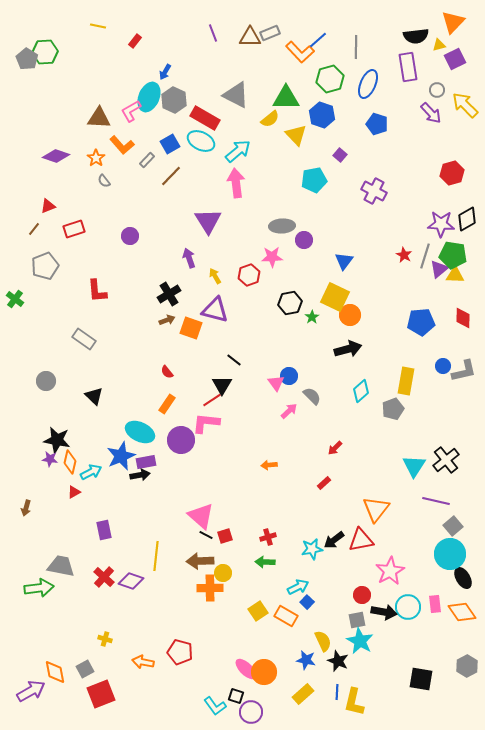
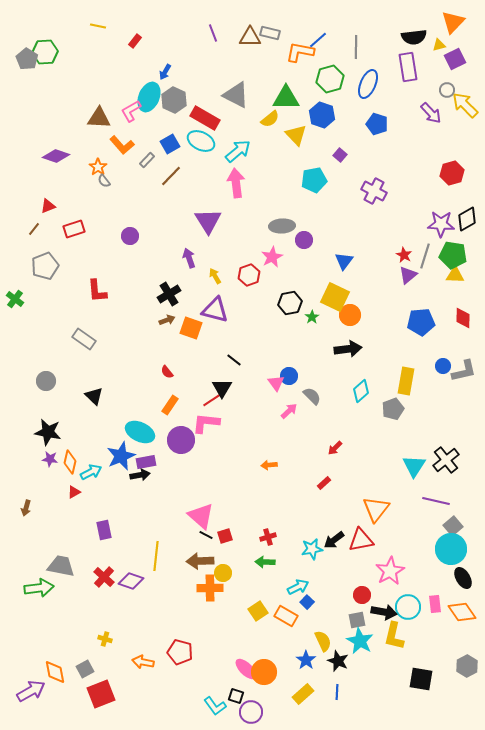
gray rectangle at (270, 33): rotated 36 degrees clockwise
black semicircle at (416, 36): moved 2 px left, 1 px down
orange L-shape at (300, 52): rotated 144 degrees clockwise
gray circle at (437, 90): moved 10 px right
orange star at (96, 158): moved 2 px right, 9 px down
pink star at (272, 257): rotated 25 degrees counterclockwise
purple triangle at (439, 269): moved 31 px left, 6 px down
black arrow at (348, 349): rotated 8 degrees clockwise
black triangle at (222, 385): moved 3 px down
orange rectangle at (167, 404): moved 3 px right, 1 px down
black star at (57, 440): moved 9 px left, 8 px up
cyan circle at (450, 554): moved 1 px right, 5 px up
blue star at (306, 660): rotated 24 degrees clockwise
yellow L-shape at (354, 702): moved 40 px right, 66 px up
